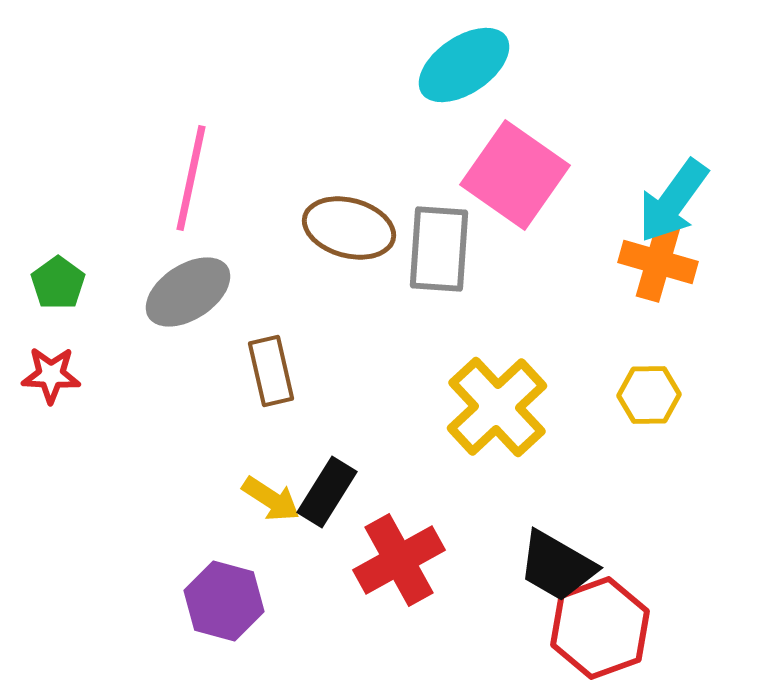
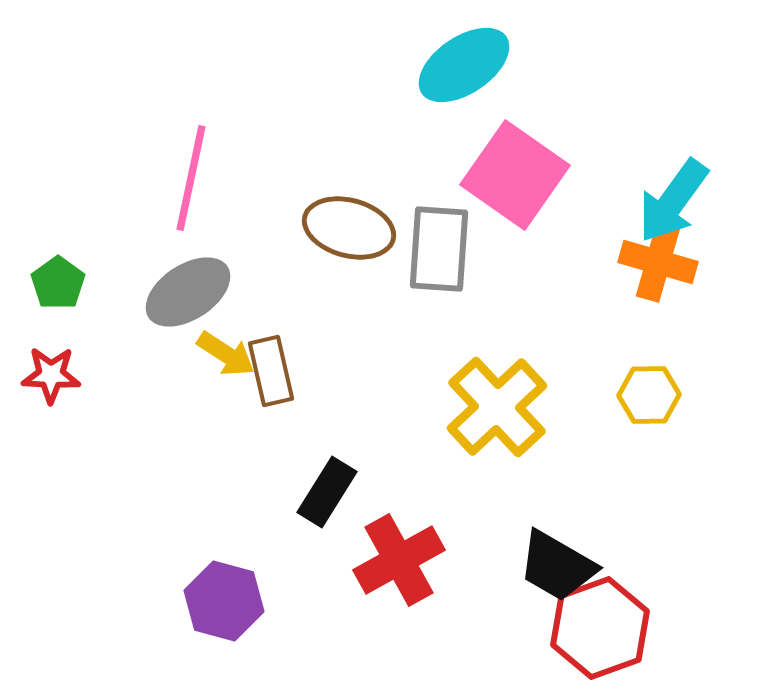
yellow arrow: moved 45 px left, 145 px up
